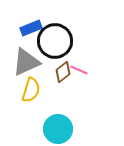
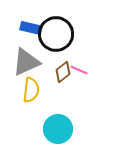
blue rectangle: rotated 35 degrees clockwise
black circle: moved 1 px right, 7 px up
yellow semicircle: rotated 10 degrees counterclockwise
